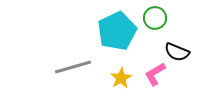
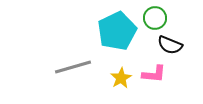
black semicircle: moved 7 px left, 7 px up
pink L-shape: moved 1 px left; rotated 145 degrees counterclockwise
